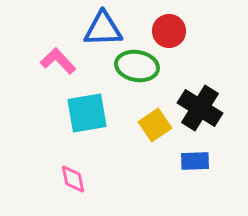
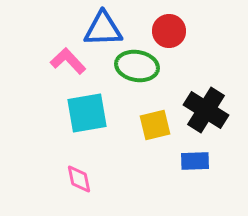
pink L-shape: moved 10 px right
black cross: moved 6 px right, 2 px down
yellow square: rotated 20 degrees clockwise
pink diamond: moved 6 px right
